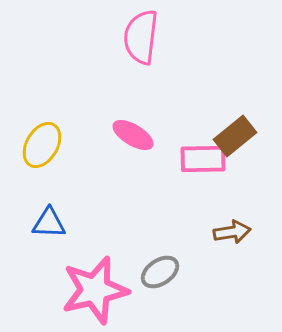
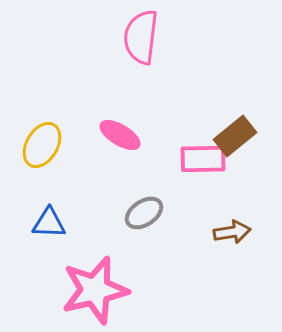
pink ellipse: moved 13 px left
gray ellipse: moved 16 px left, 59 px up
